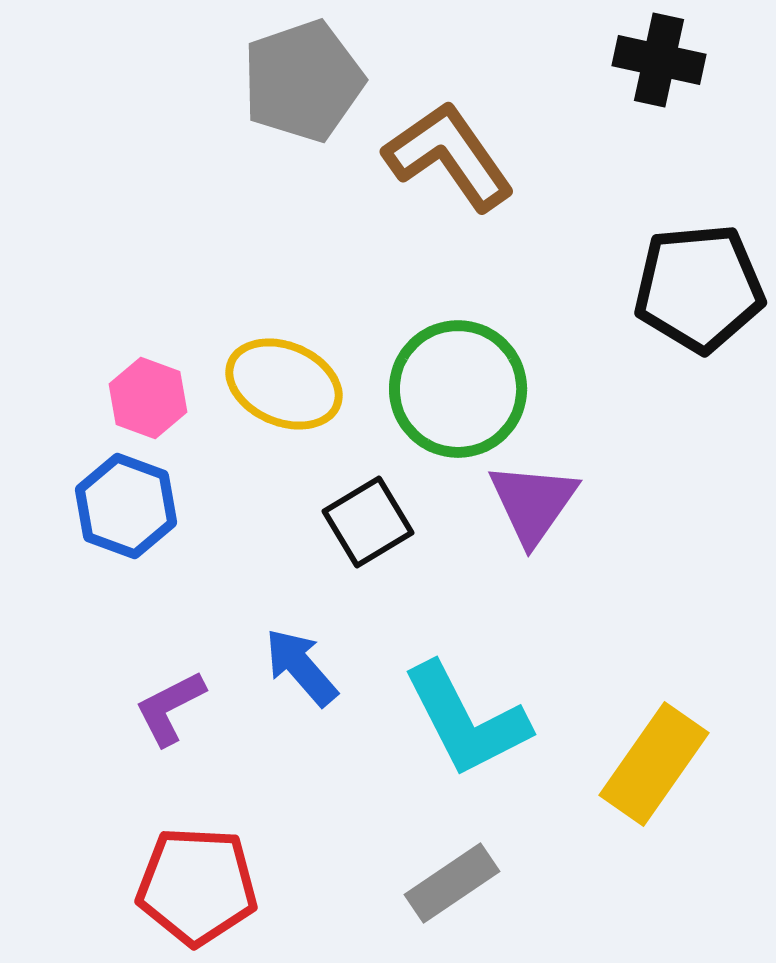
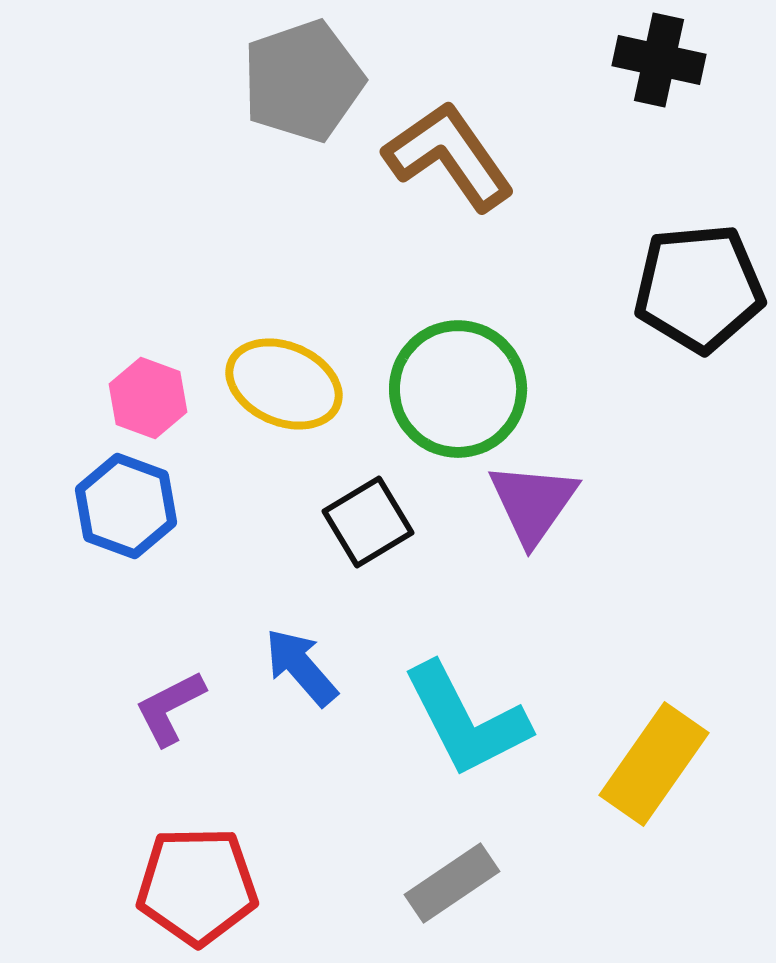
red pentagon: rotated 4 degrees counterclockwise
